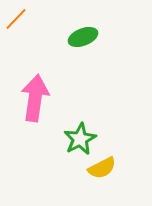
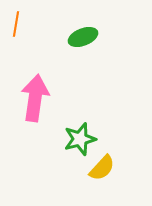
orange line: moved 5 px down; rotated 35 degrees counterclockwise
green star: rotated 12 degrees clockwise
yellow semicircle: rotated 20 degrees counterclockwise
